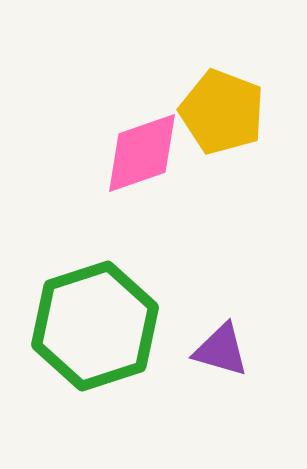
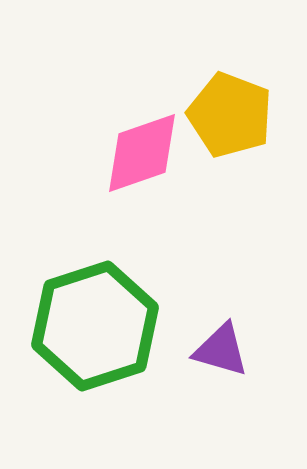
yellow pentagon: moved 8 px right, 3 px down
